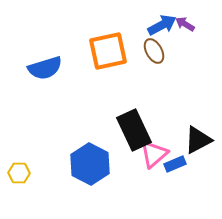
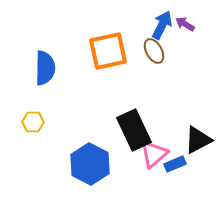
blue arrow: rotated 36 degrees counterclockwise
blue semicircle: rotated 72 degrees counterclockwise
yellow hexagon: moved 14 px right, 51 px up
